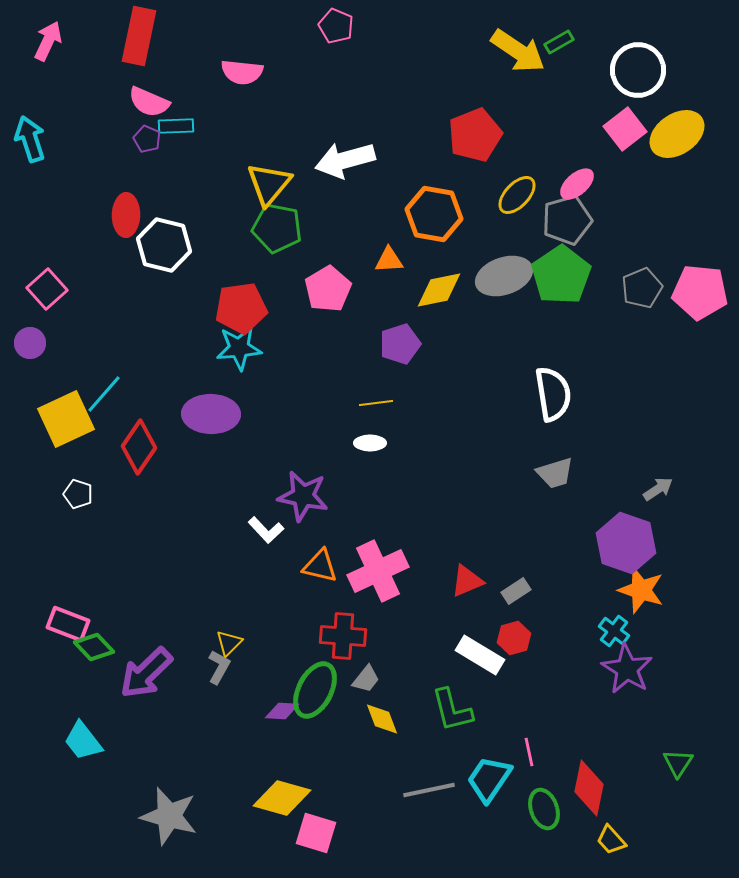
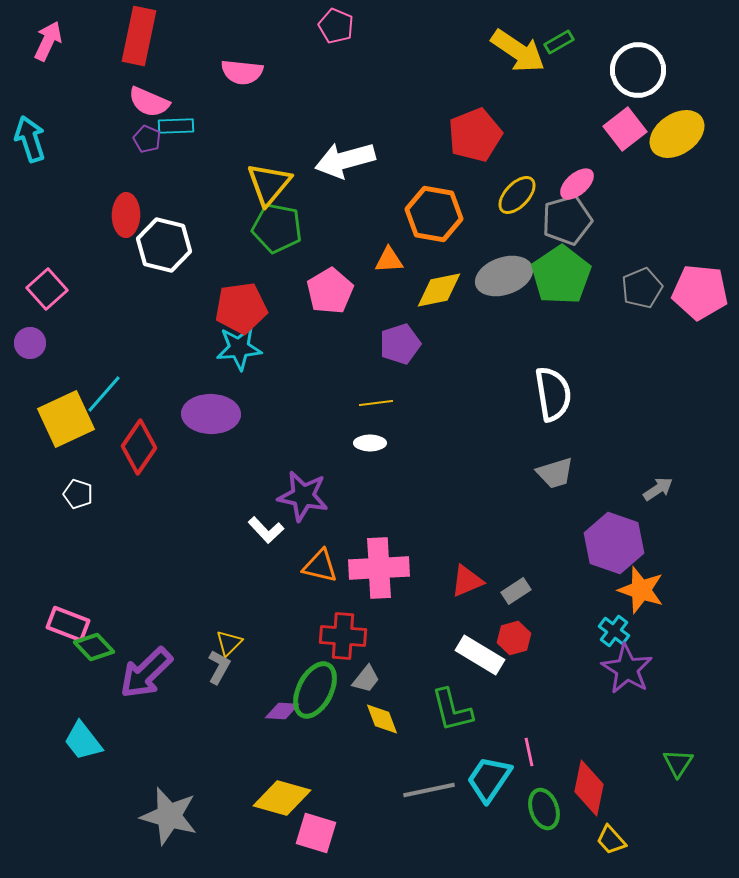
pink pentagon at (328, 289): moved 2 px right, 2 px down
purple hexagon at (626, 543): moved 12 px left
pink cross at (378, 571): moved 1 px right, 3 px up; rotated 22 degrees clockwise
